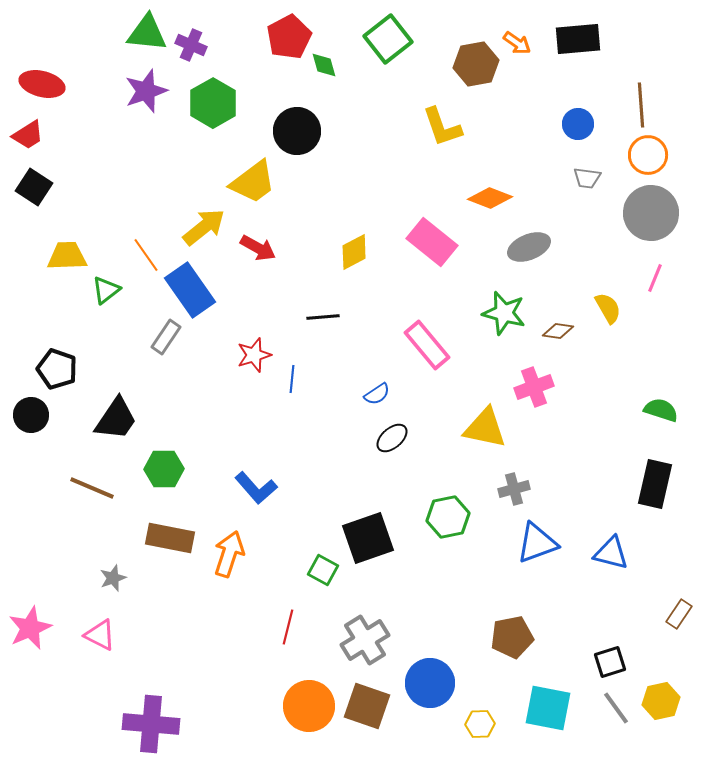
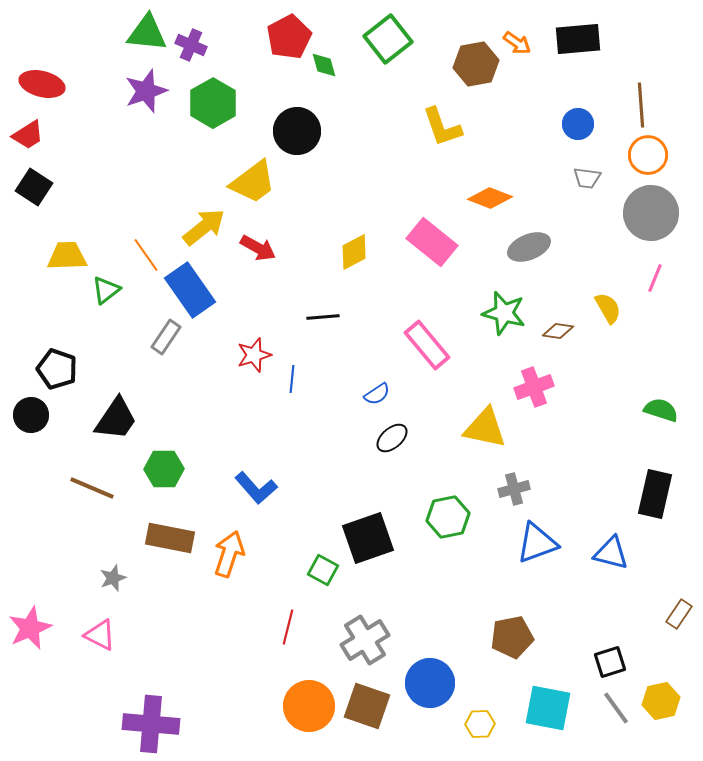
black rectangle at (655, 484): moved 10 px down
